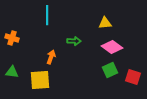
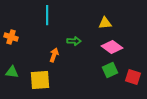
orange cross: moved 1 px left, 1 px up
orange arrow: moved 3 px right, 2 px up
